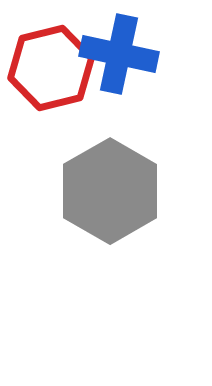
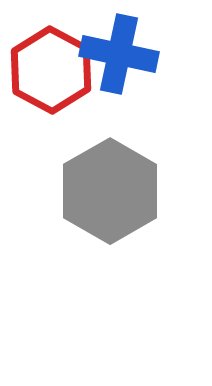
red hexagon: moved 2 px down; rotated 18 degrees counterclockwise
